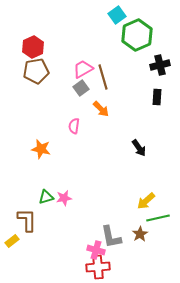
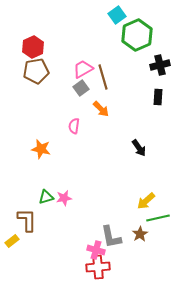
black rectangle: moved 1 px right
